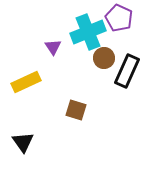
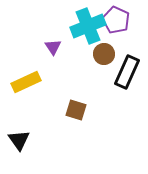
purple pentagon: moved 3 px left, 2 px down
cyan cross: moved 6 px up
brown circle: moved 4 px up
black rectangle: moved 1 px down
black triangle: moved 4 px left, 2 px up
